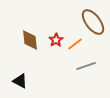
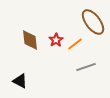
gray line: moved 1 px down
